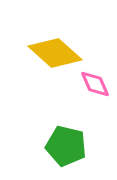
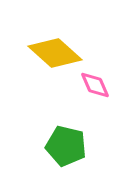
pink diamond: moved 1 px down
